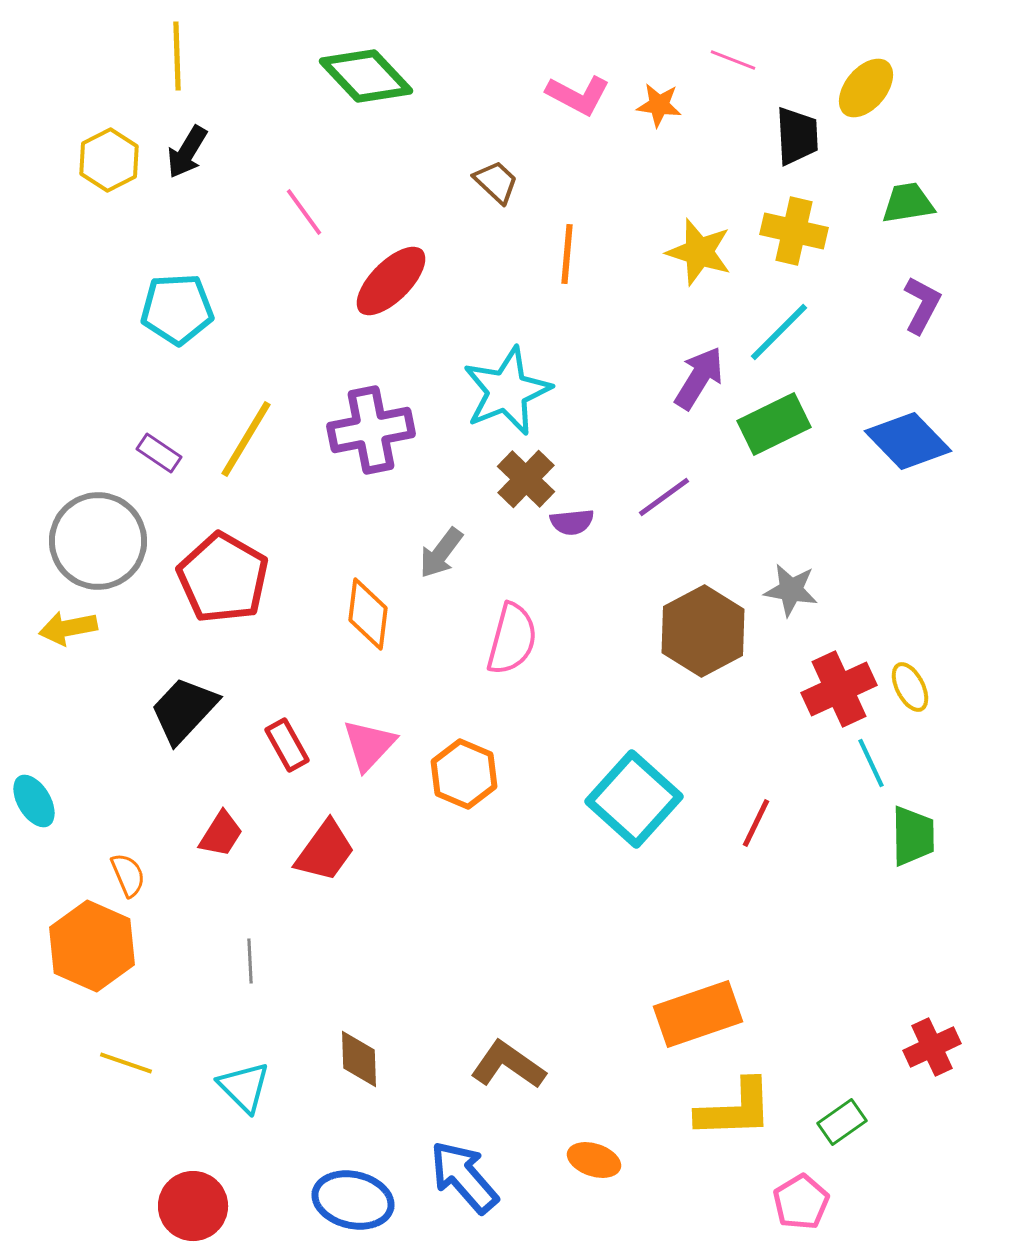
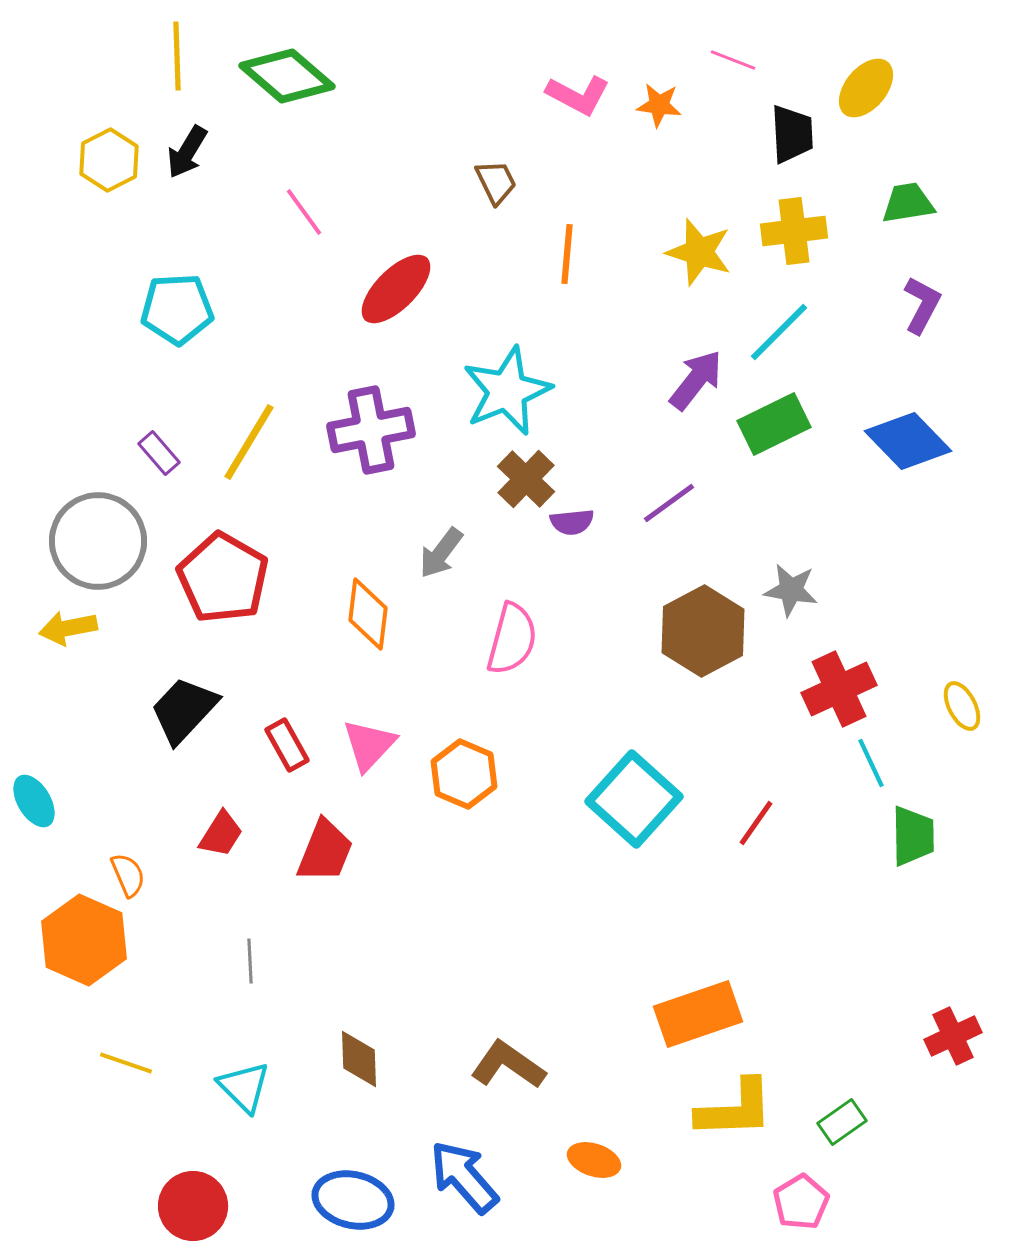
green diamond at (366, 76): moved 79 px left; rotated 6 degrees counterclockwise
black trapezoid at (797, 136): moved 5 px left, 2 px up
brown trapezoid at (496, 182): rotated 21 degrees clockwise
yellow cross at (794, 231): rotated 20 degrees counterclockwise
red ellipse at (391, 281): moved 5 px right, 8 px down
purple arrow at (699, 378): moved 3 px left, 2 px down; rotated 6 degrees clockwise
yellow line at (246, 439): moved 3 px right, 3 px down
purple rectangle at (159, 453): rotated 15 degrees clockwise
purple line at (664, 497): moved 5 px right, 6 px down
yellow ellipse at (910, 687): moved 52 px right, 19 px down
red line at (756, 823): rotated 9 degrees clockwise
red trapezoid at (325, 851): rotated 14 degrees counterclockwise
orange hexagon at (92, 946): moved 8 px left, 6 px up
red cross at (932, 1047): moved 21 px right, 11 px up
